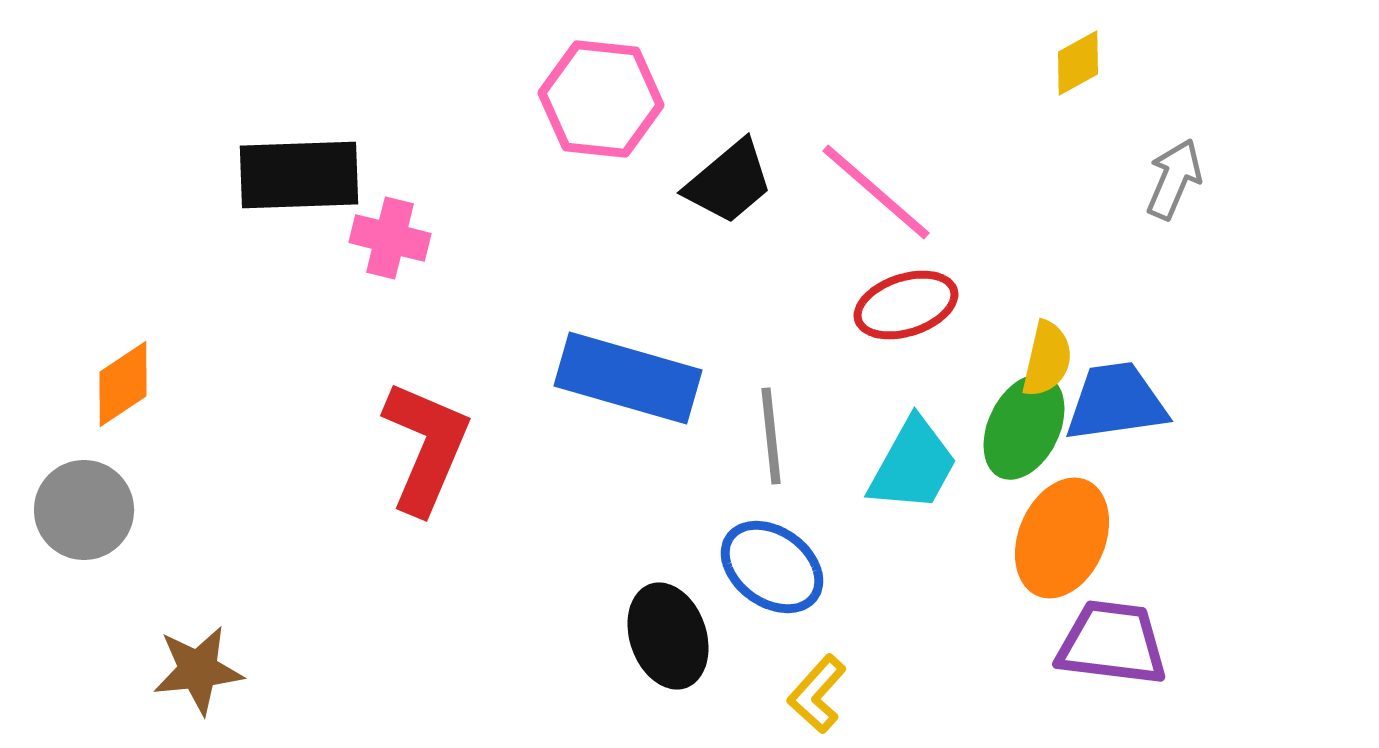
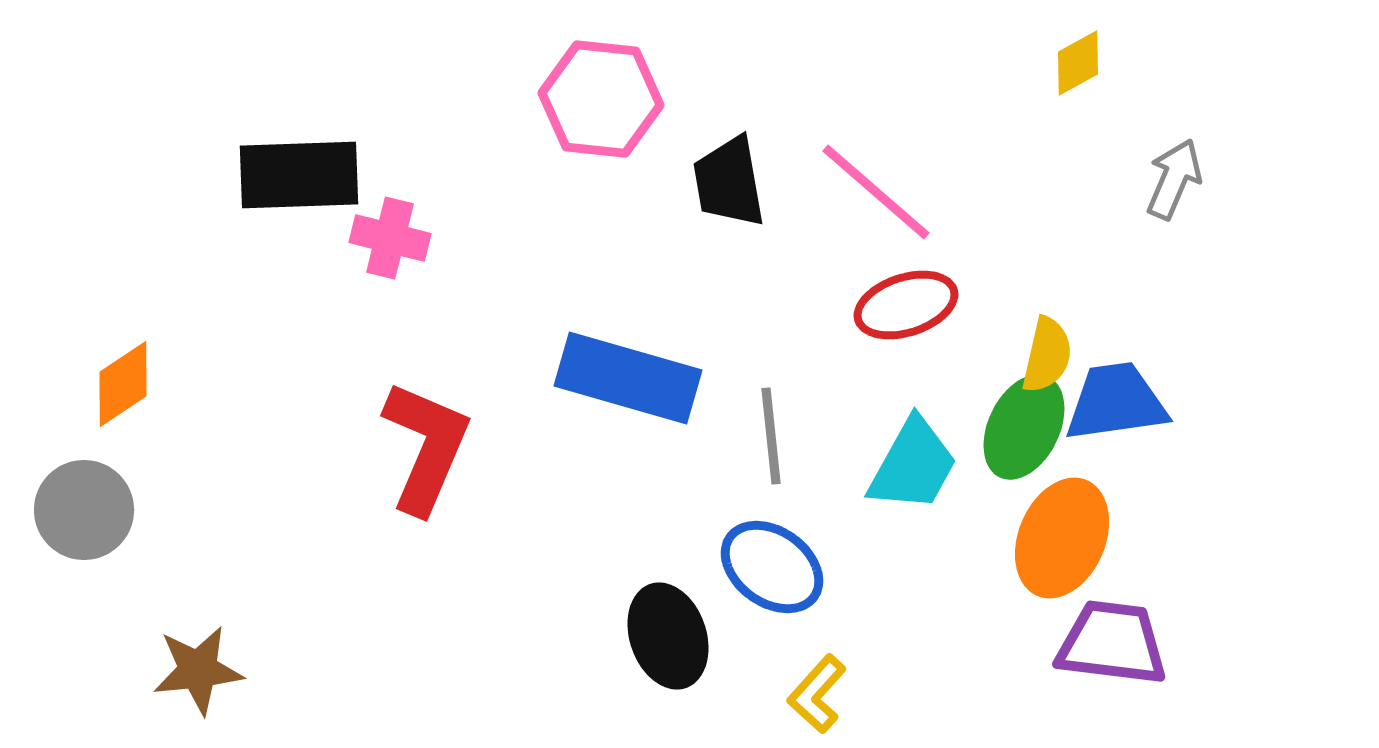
black trapezoid: rotated 120 degrees clockwise
yellow semicircle: moved 4 px up
